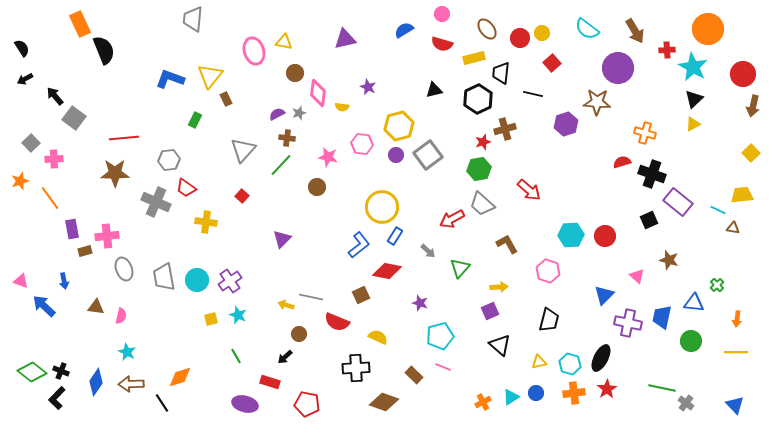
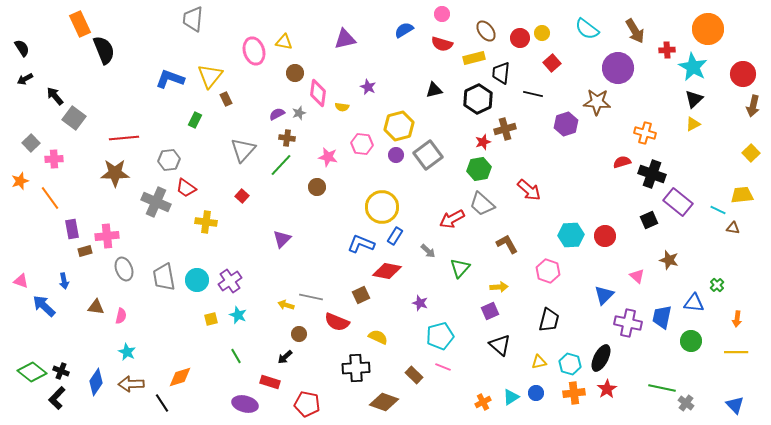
brown ellipse at (487, 29): moved 1 px left, 2 px down
blue L-shape at (359, 245): moved 2 px right, 1 px up; rotated 120 degrees counterclockwise
